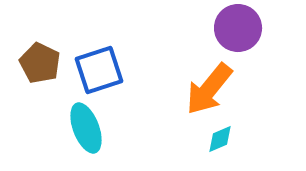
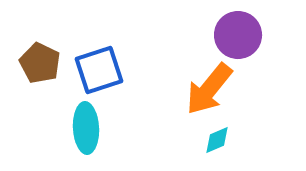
purple circle: moved 7 px down
cyan ellipse: rotated 18 degrees clockwise
cyan diamond: moved 3 px left, 1 px down
